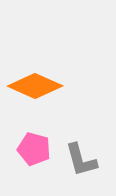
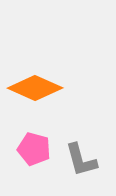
orange diamond: moved 2 px down
